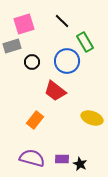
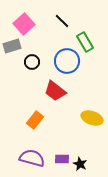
pink square: rotated 25 degrees counterclockwise
